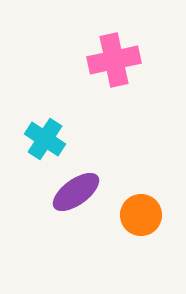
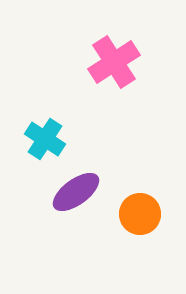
pink cross: moved 2 px down; rotated 21 degrees counterclockwise
orange circle: moved 1 px left, 1 px up
